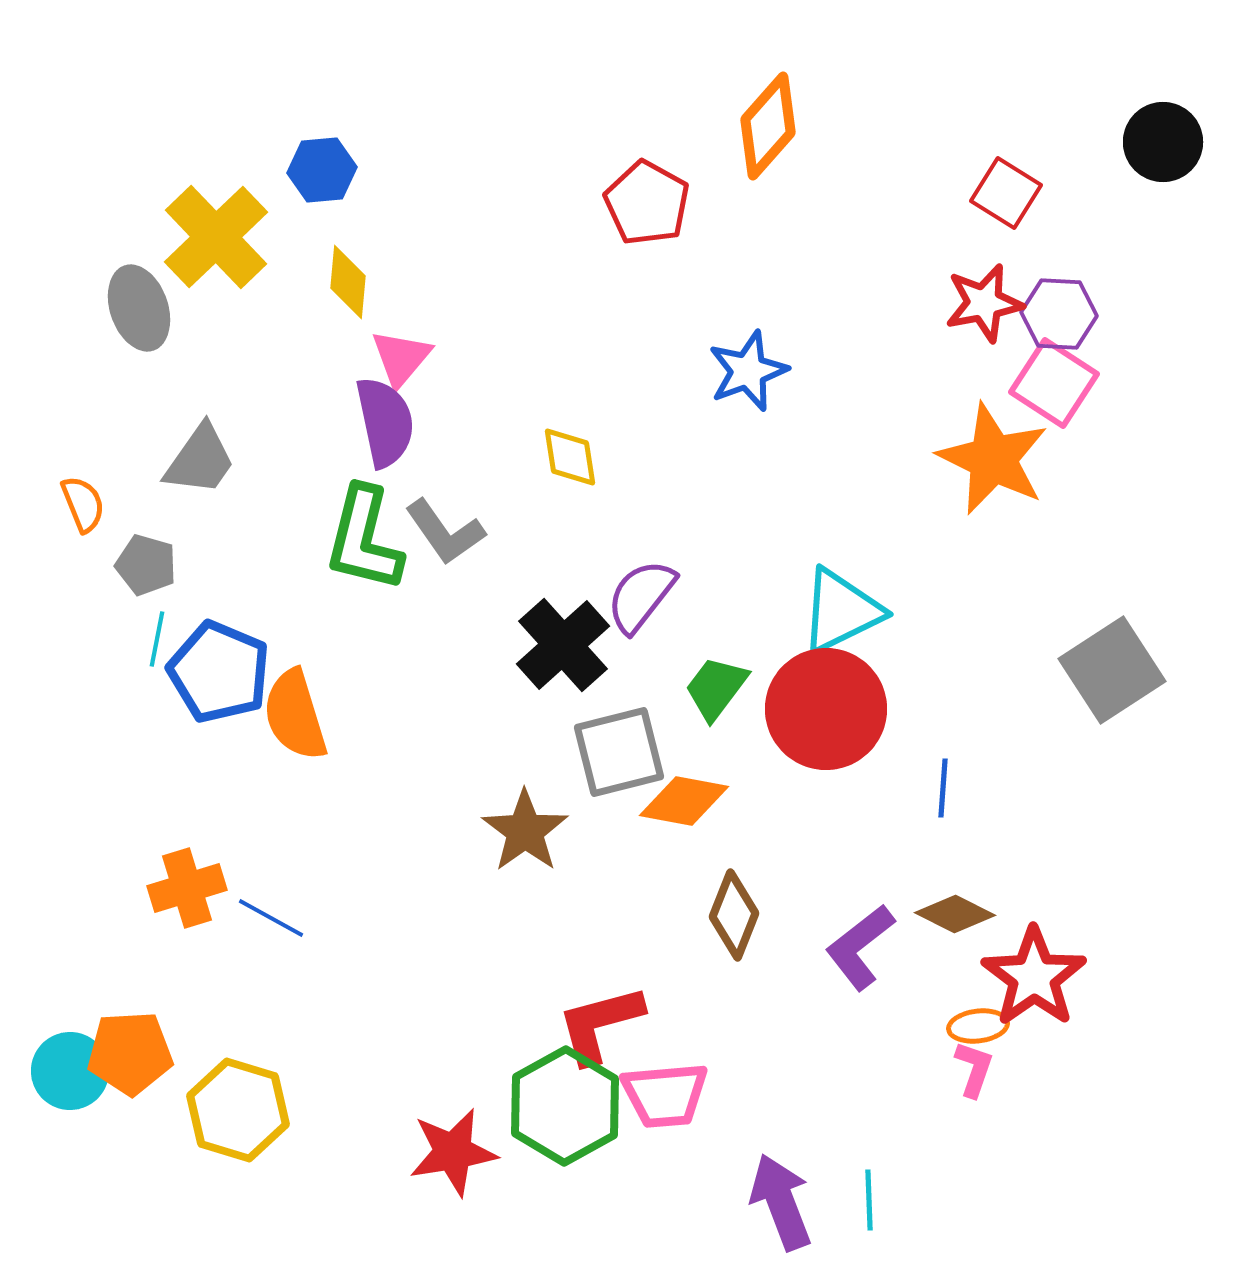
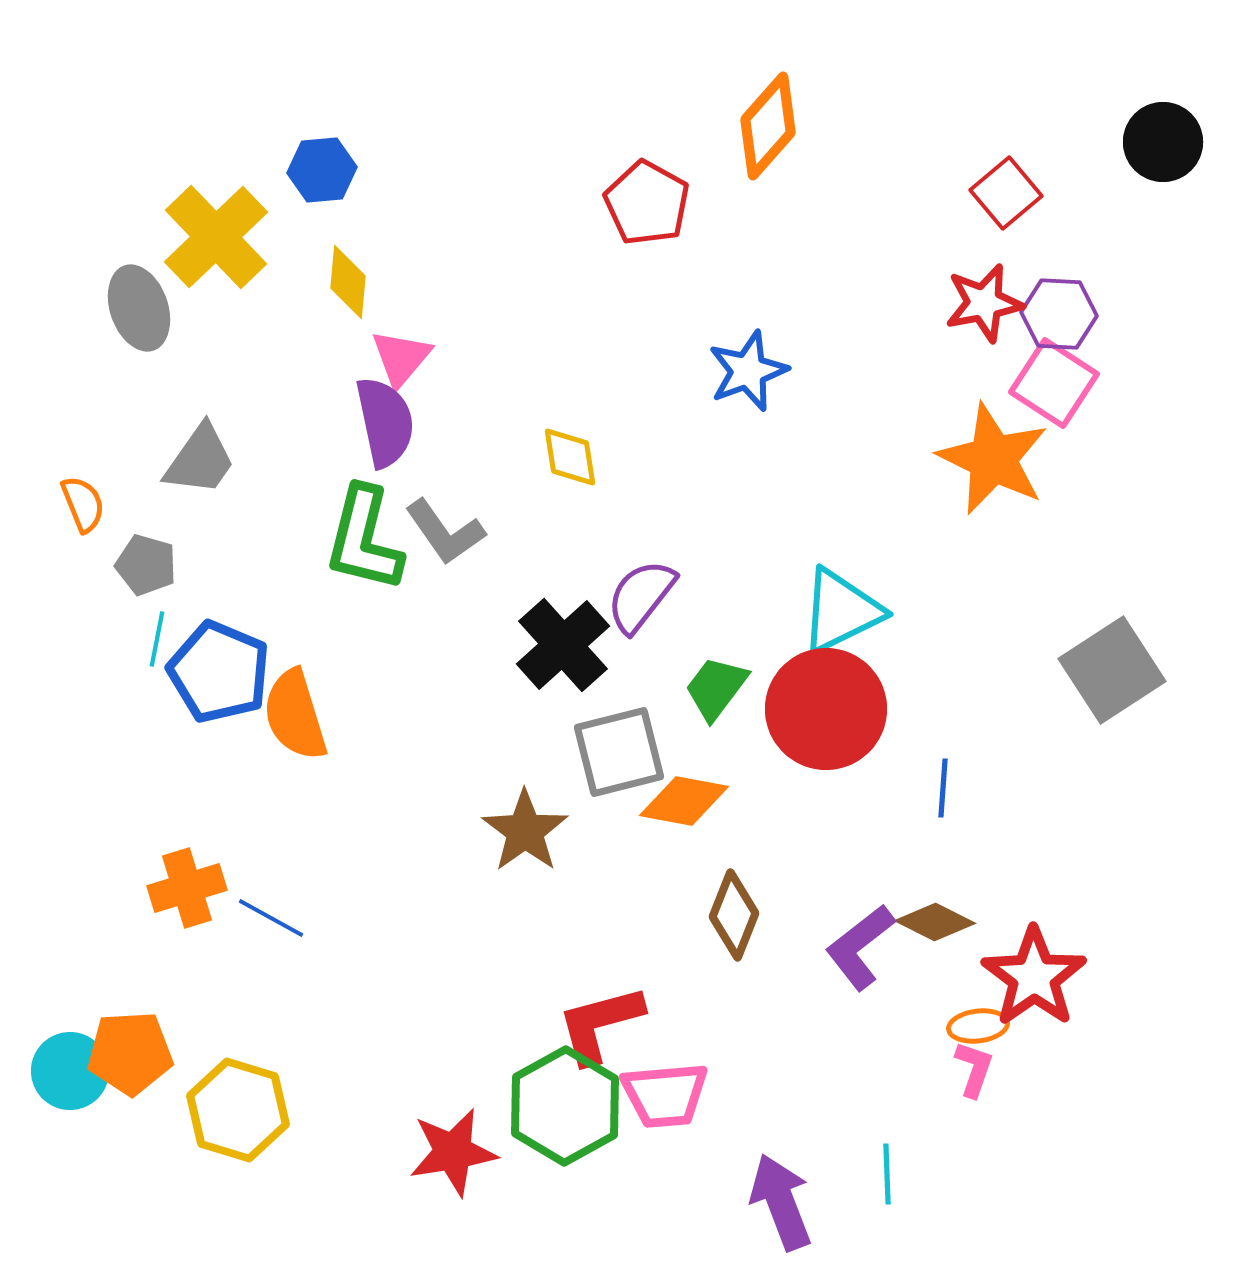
red square at (1006, 193): rotated 18 degrees clockwise
brown diamond at (955, 914): moved 20 px left, 8 px down
cyan line at (869, 1200): moved 18 px right, 26 px up
